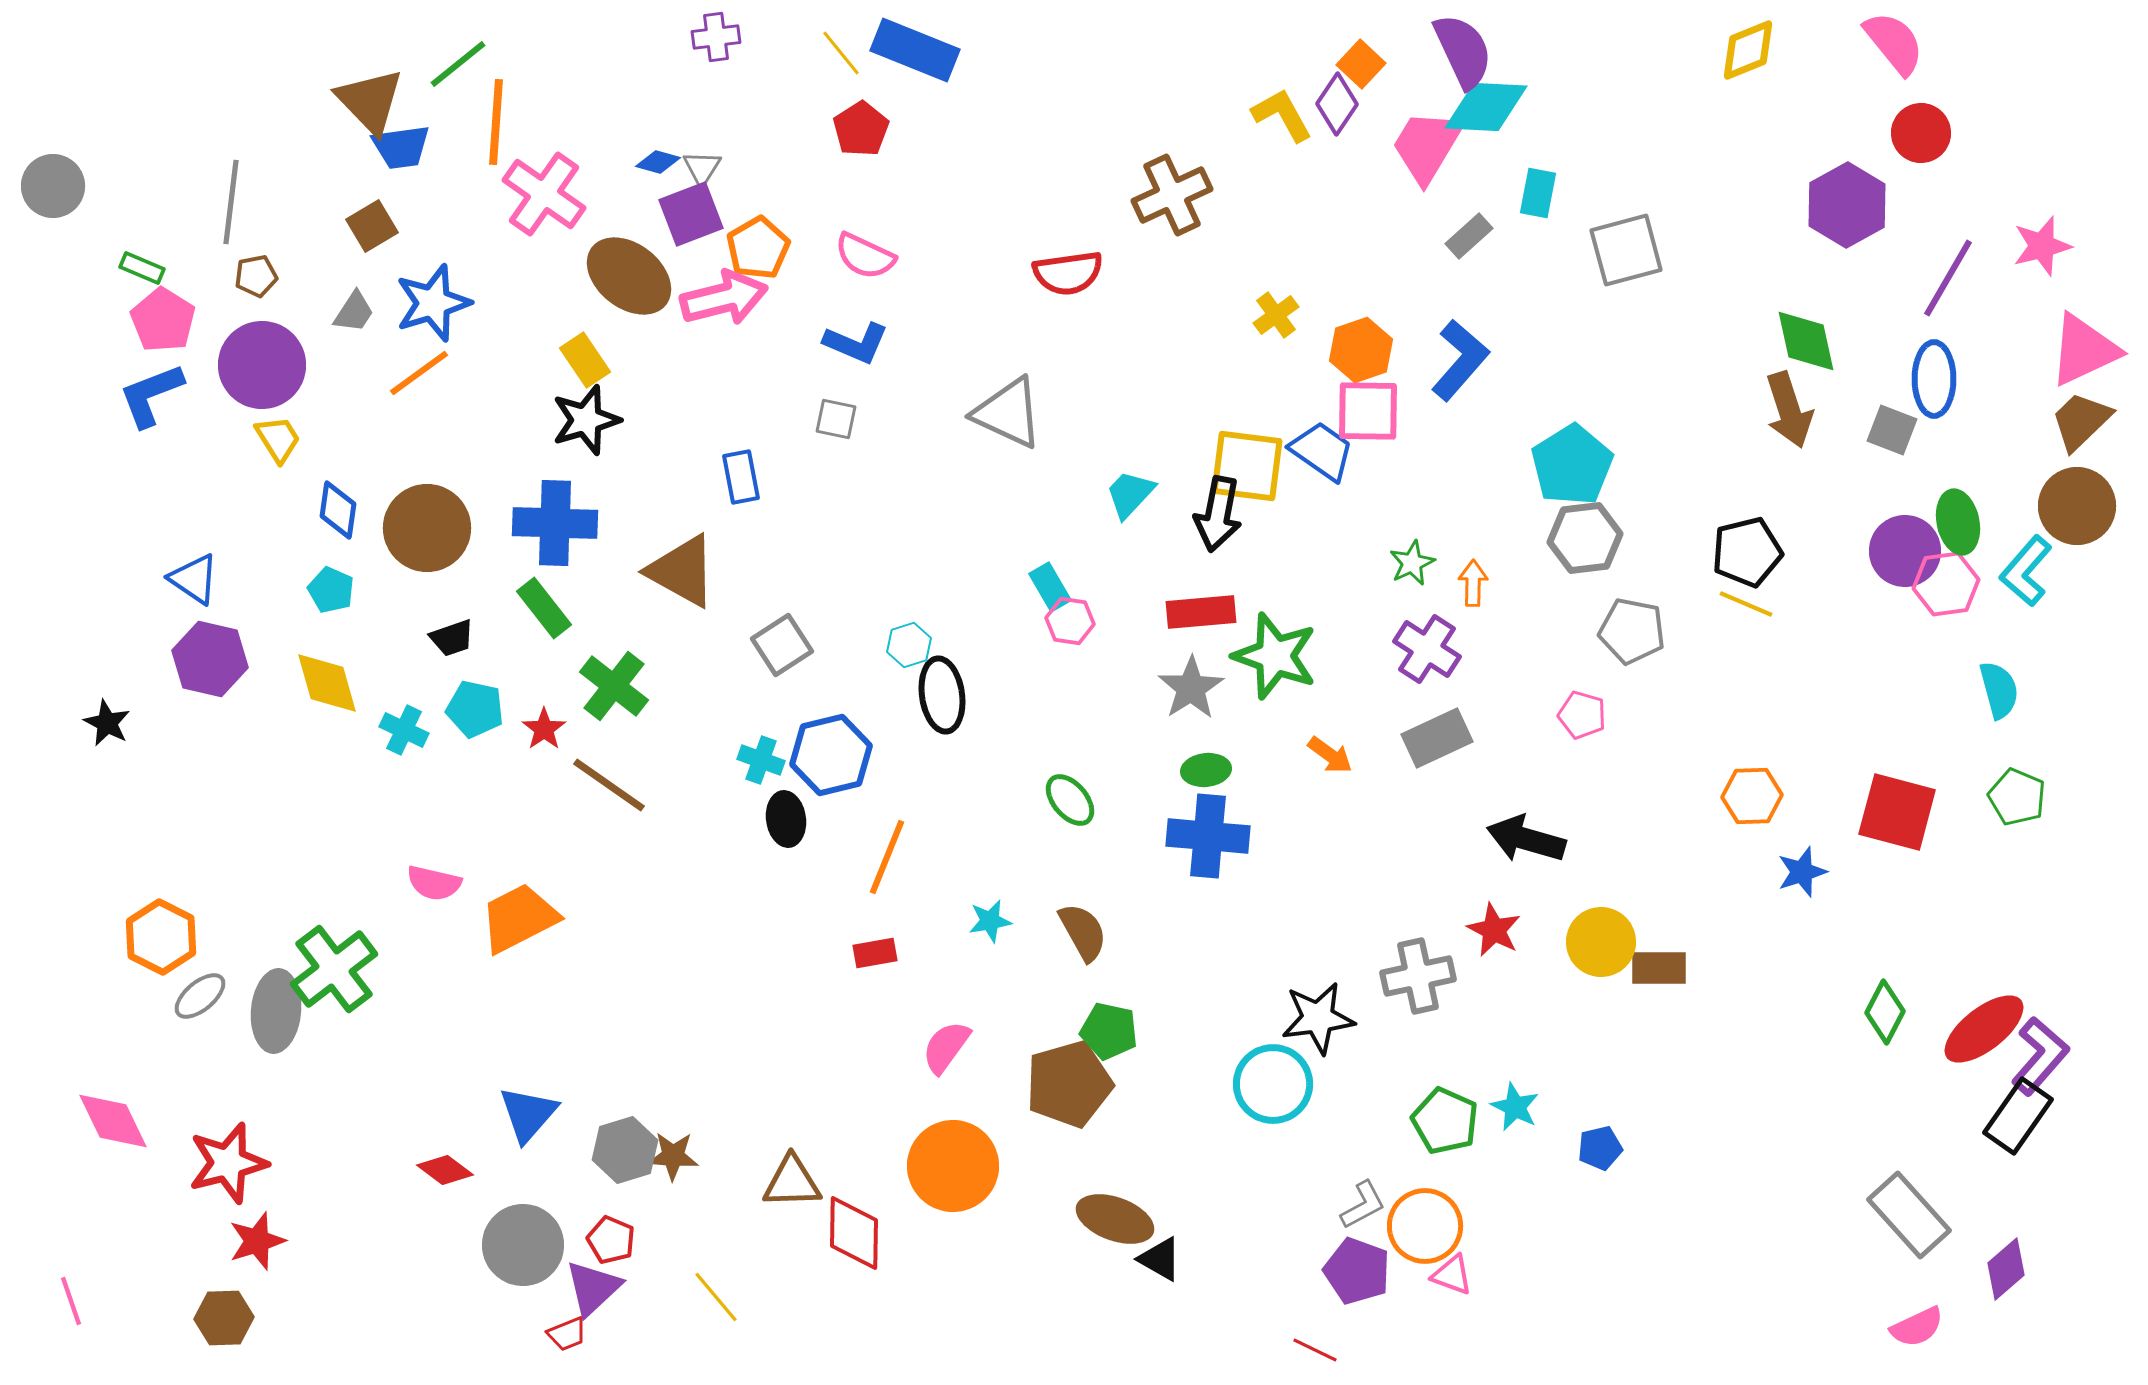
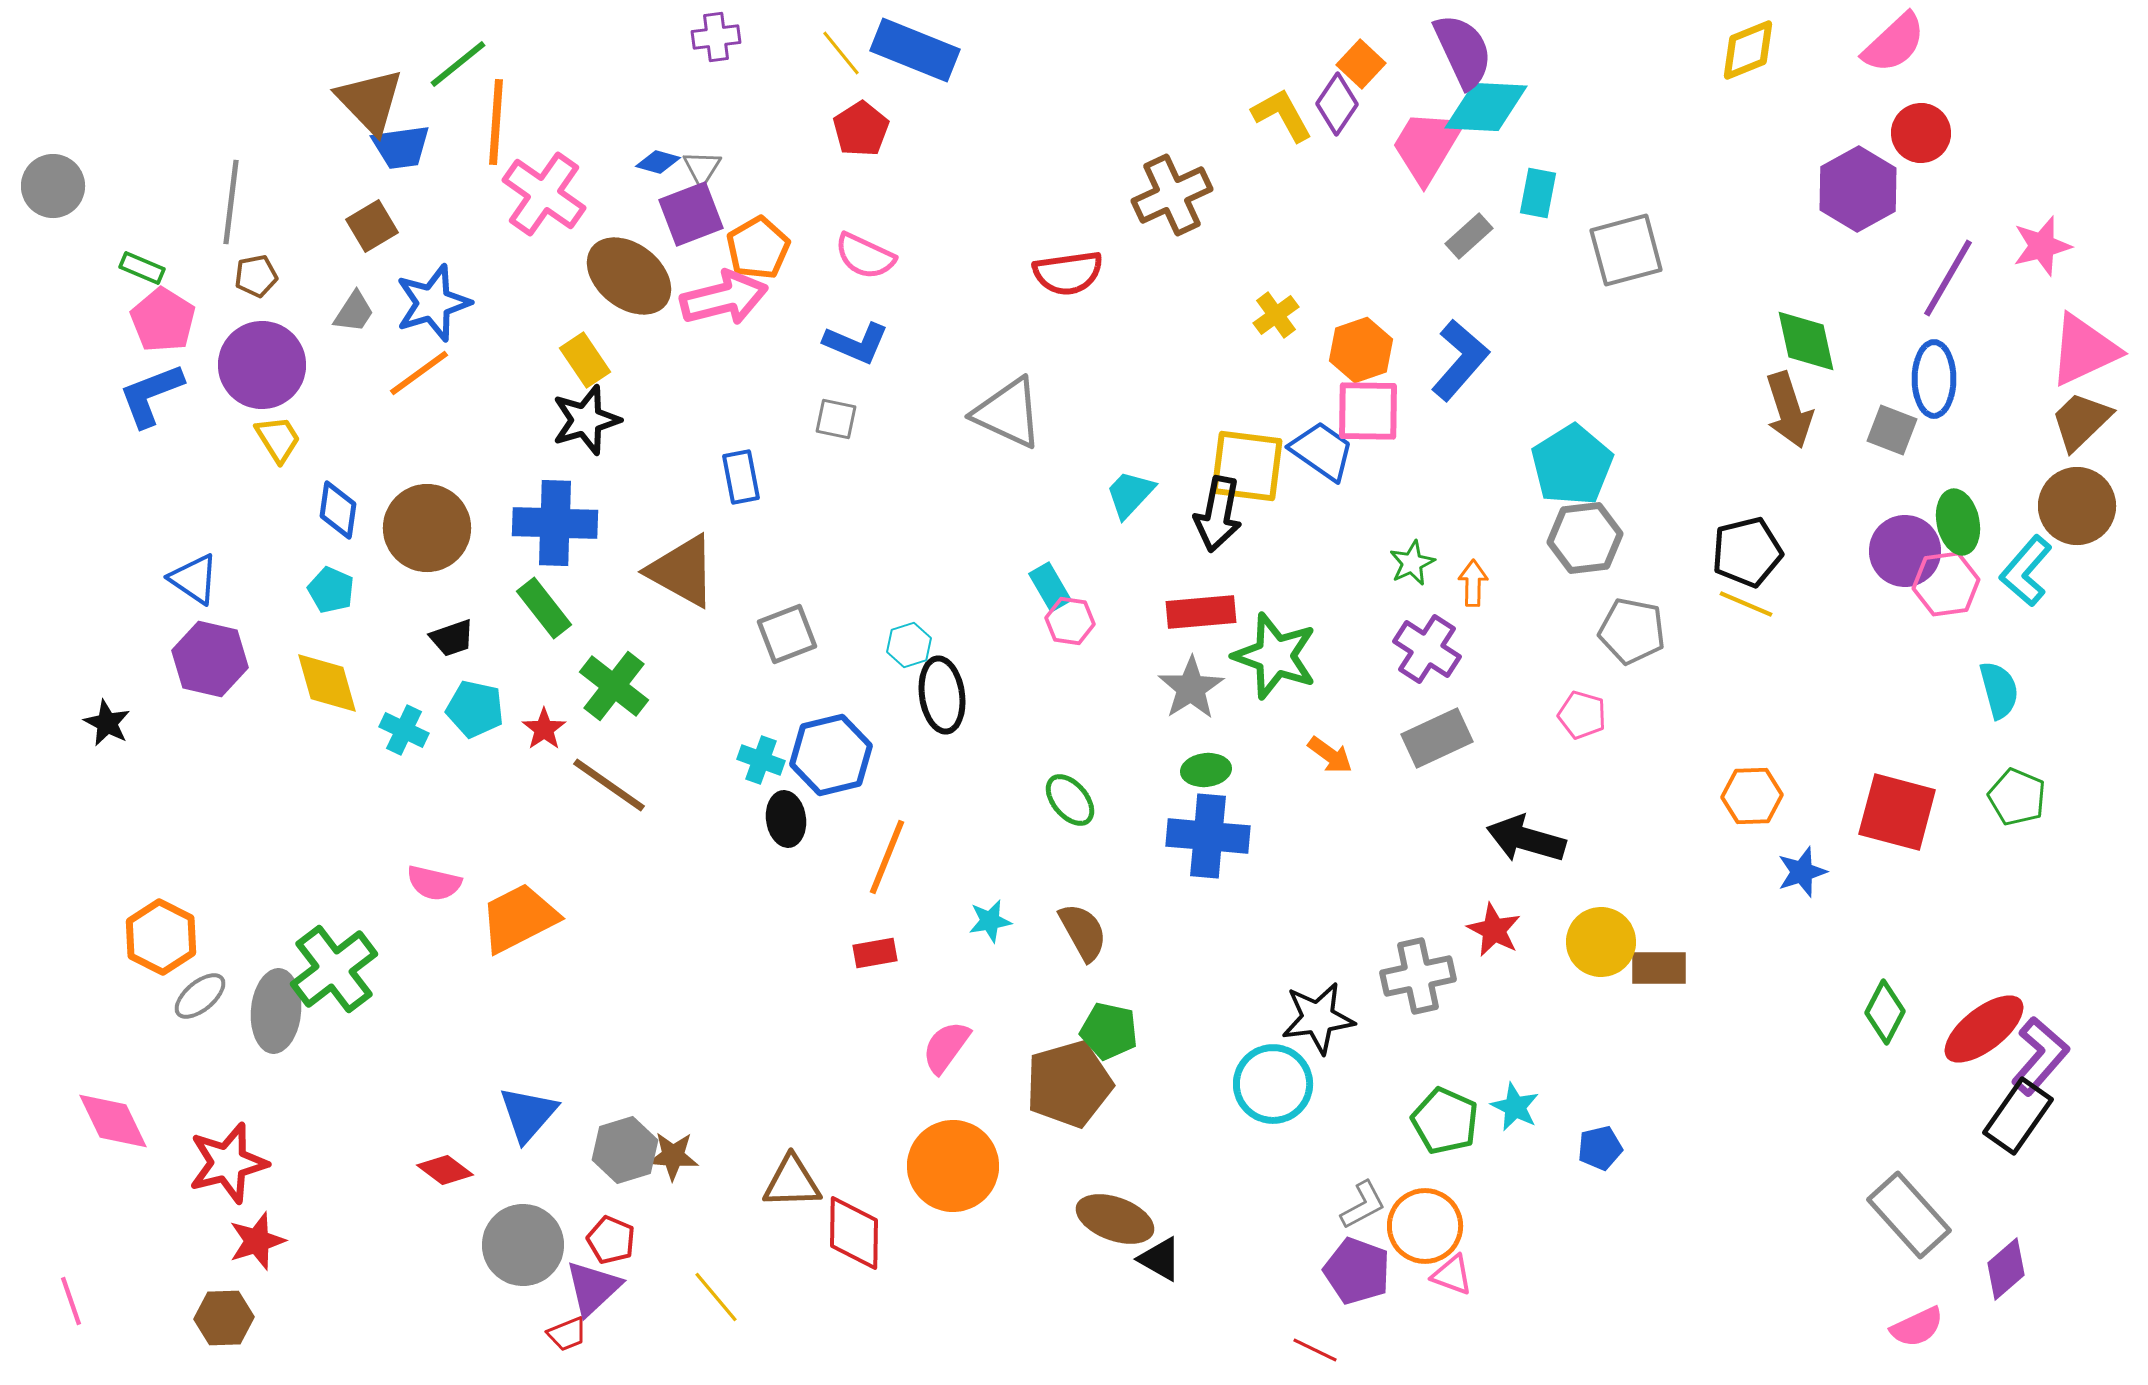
pink semicircle at (1894, 43): rotated 86 degrees clockwise
purple hexagon at (1847, 205): moved 11 px right, 16 px up
gray square at (782, 645): moved 5 px right, 11 px up; rotated 12 degrees clockwise
